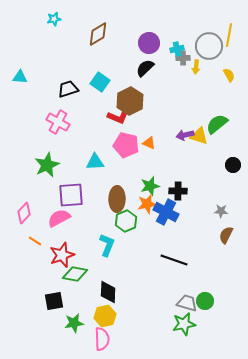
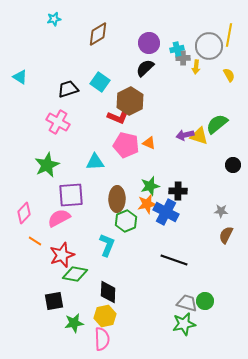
cyan triangle at (20, 77): rotated 28 degrees clockwise
